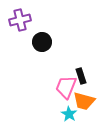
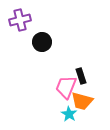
orange trapezoid: moved 2 px left
